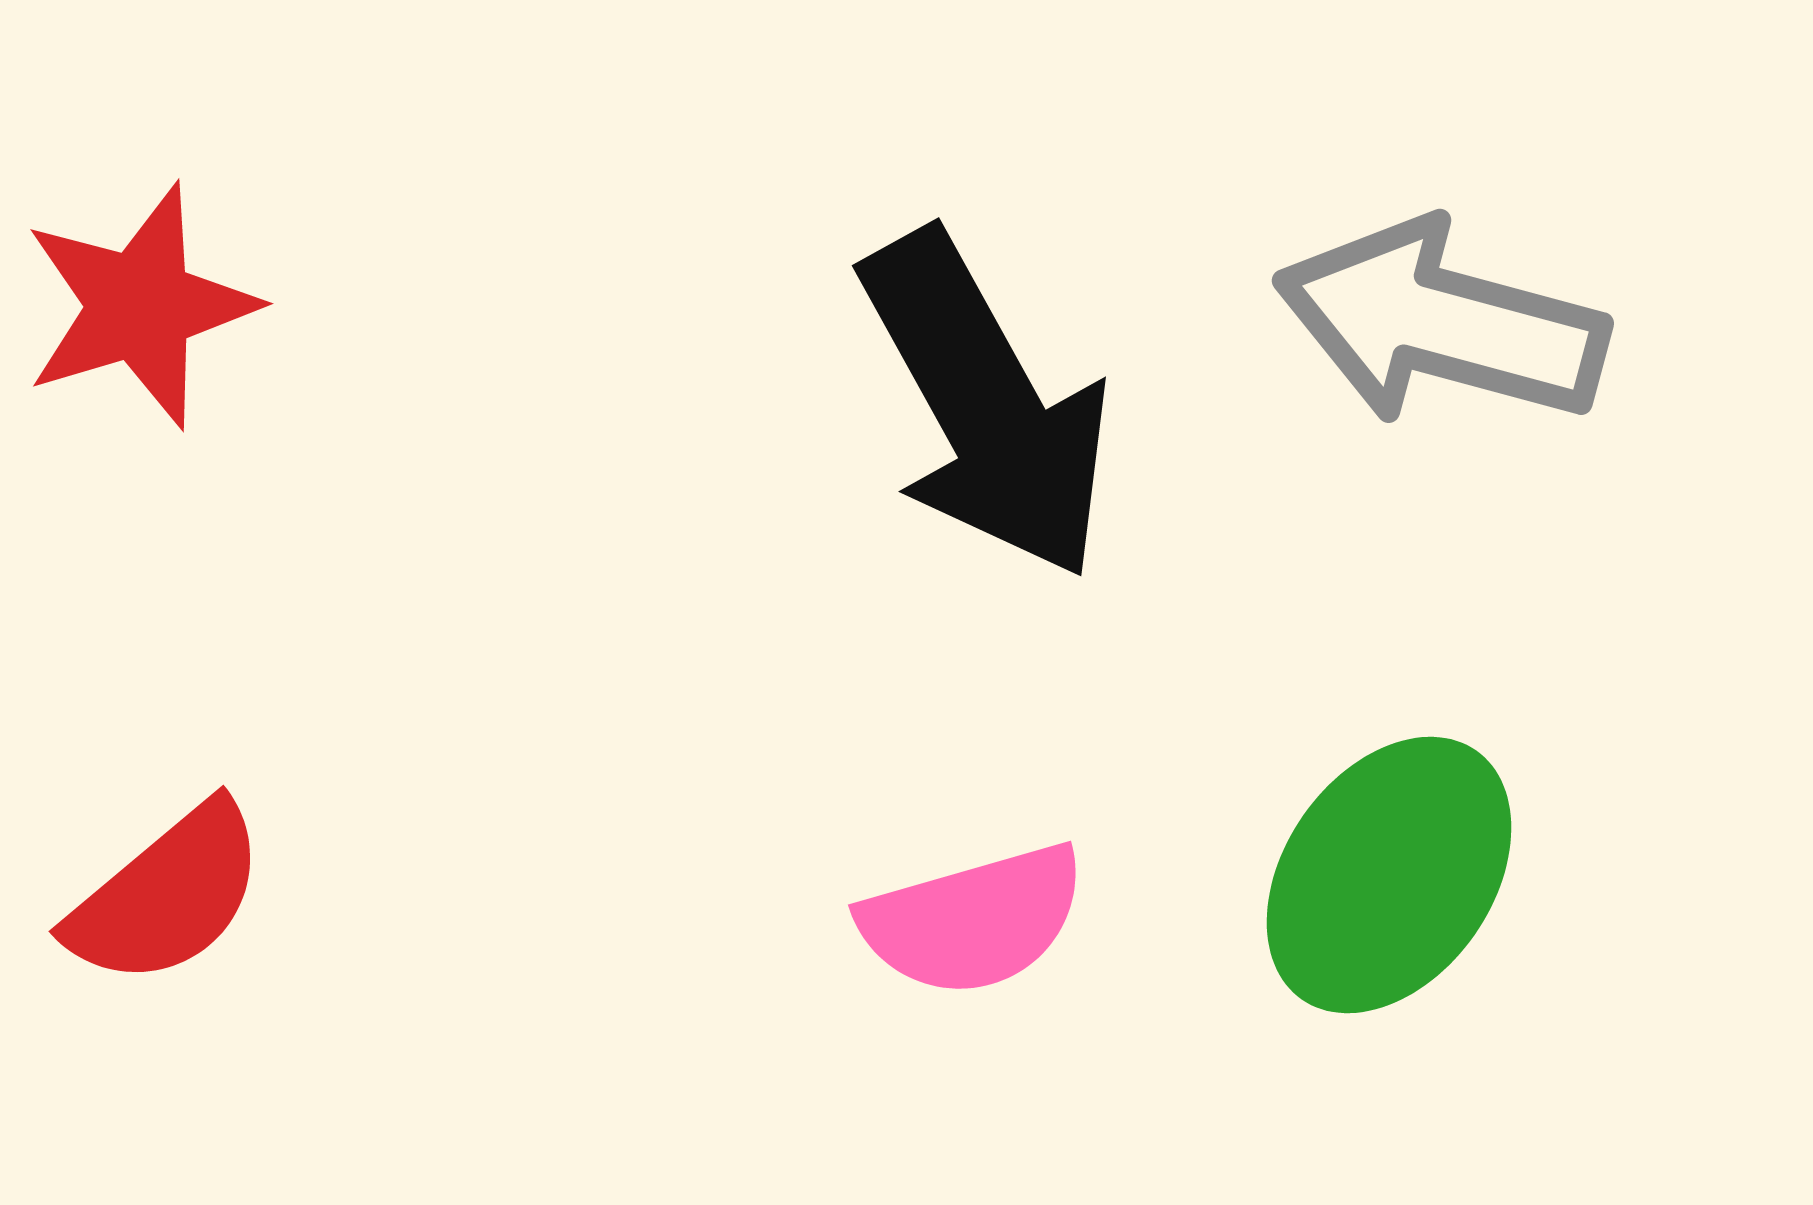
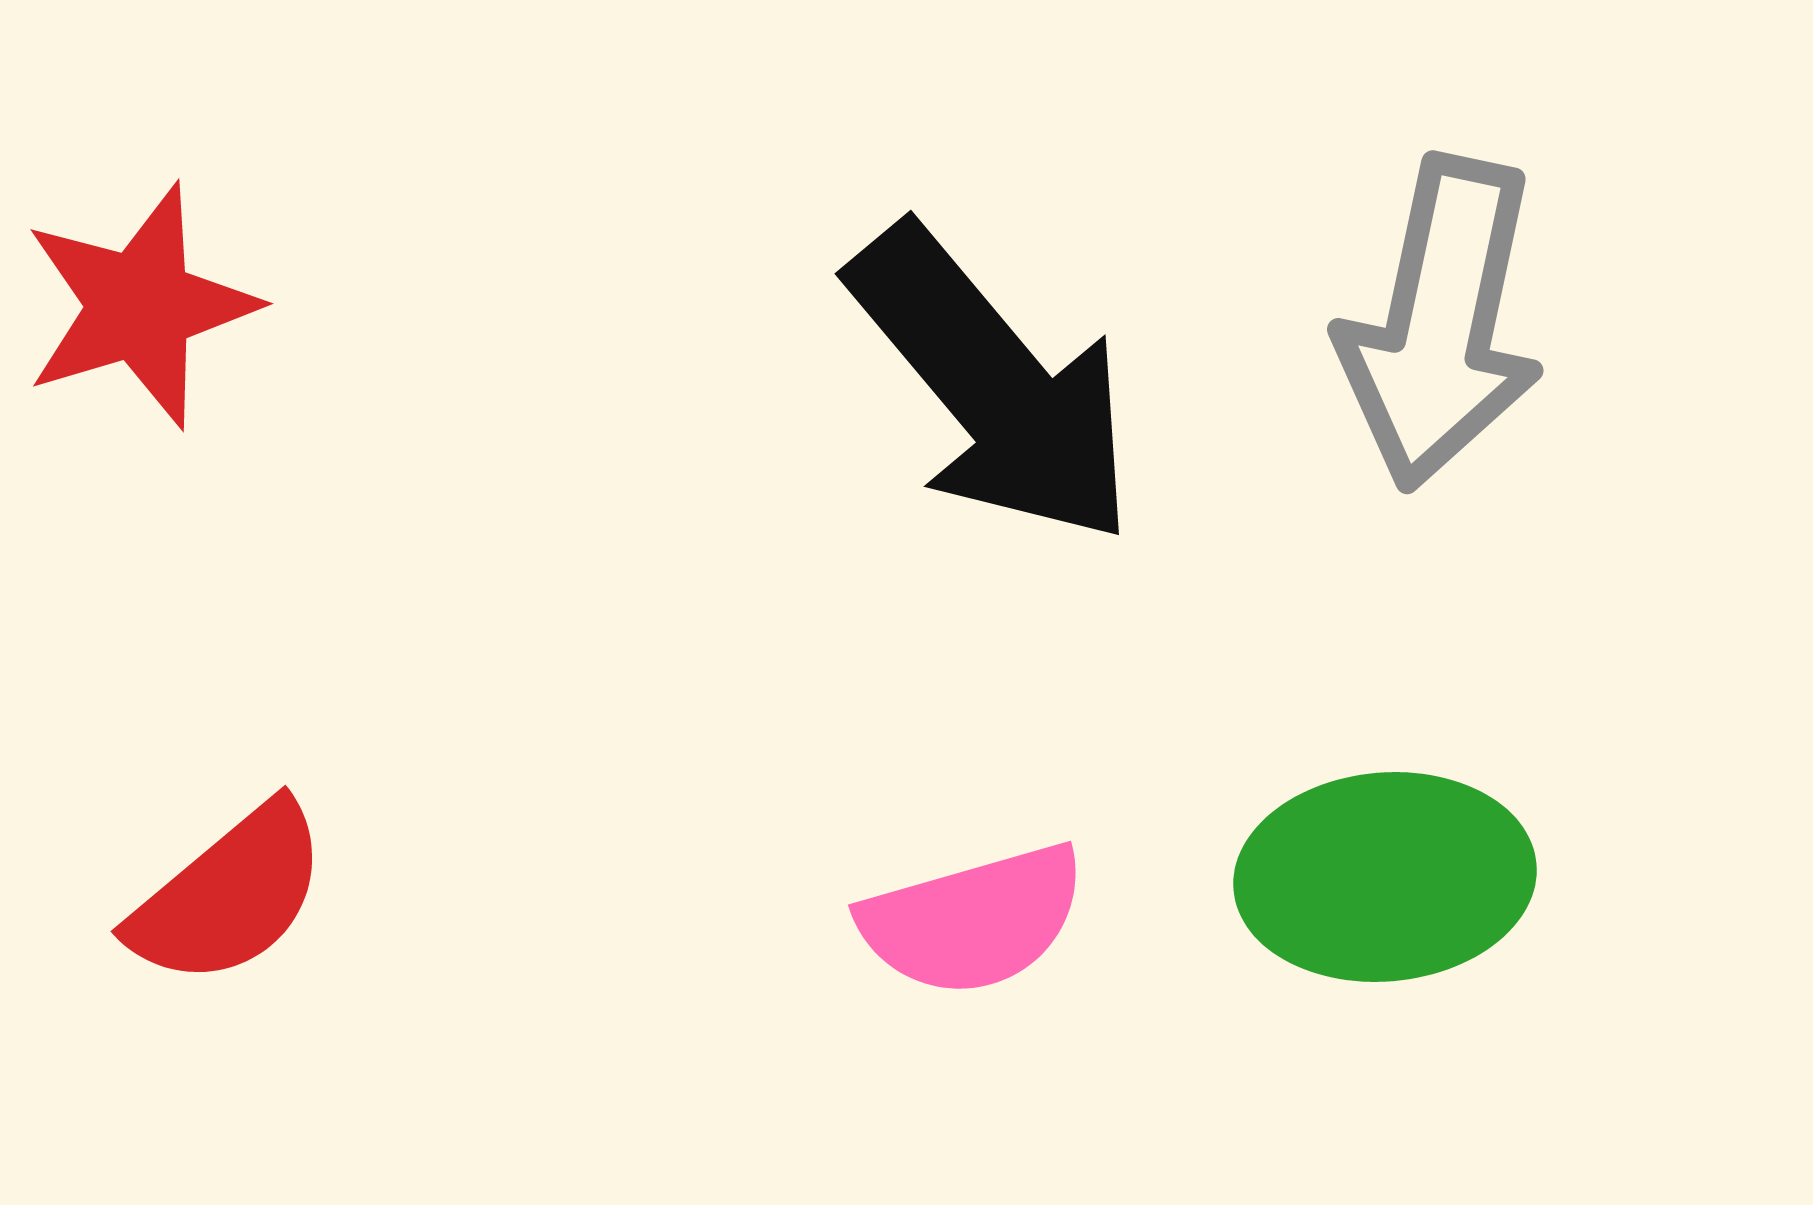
gray arrow: rotated 93 degrees counterclockwise
black arrow: moved 7 px right, 20 px up; rotated 11 degrees counterclockwise
green ellipse: moved 4 px left, 2 px down; rotated 50 degrees clockwise
red semicircle: moved 62 px right
